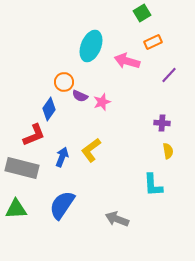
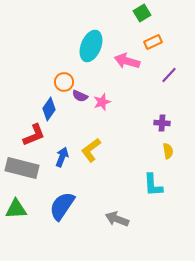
blue semicircle: moved 1 px down
